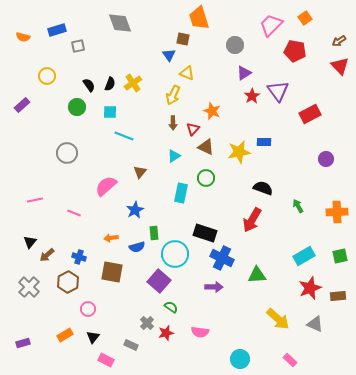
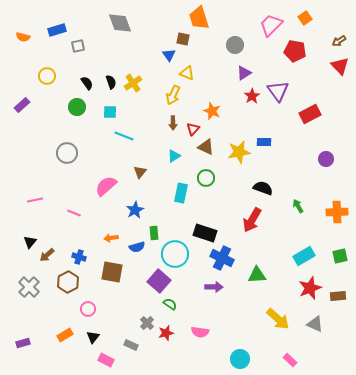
black semicircle at (110, 84): moved 1 px right, 2 px up; rotated 40 degrees counterclockwise
black semicircle at (89, 85): moved 2 px left, 2 px up
green semicircle at (171, 307): moved 1 px left, 3 px up
